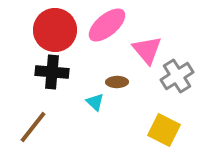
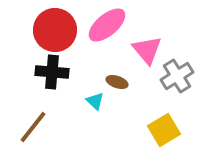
brown ellipse: rotated 20 degrees clockwise
cyan triangle: moved 1 px up
yellow square: rotated 32 degrees clockwise
